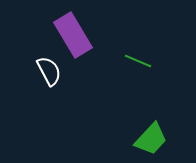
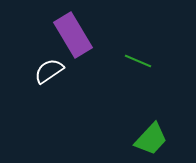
white semicircle: rotated 96 degrees counterclockwise
